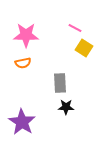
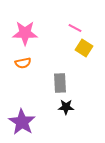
pink star: moved 1 px left, 2 px up
